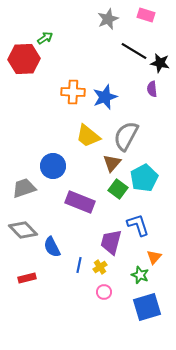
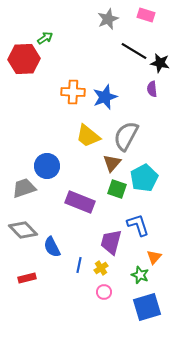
blue circle: moved 6 px left
green square: moved 1 px left; rotated 18 degrees counterclockwise
yellow cross: moved 1 px right, 1 px down
